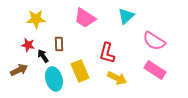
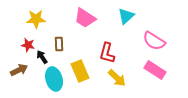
black arrow: moved 1 px left, 1 px down
yellow arrow: rotated 18 degrees clockwise
